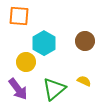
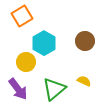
orange square: moved 3 px right; rotated 35 degrees counterclockwise
